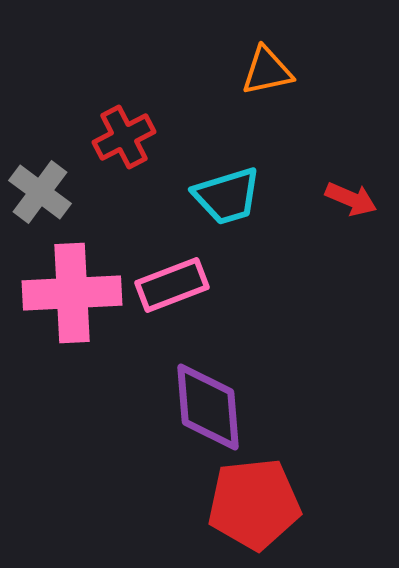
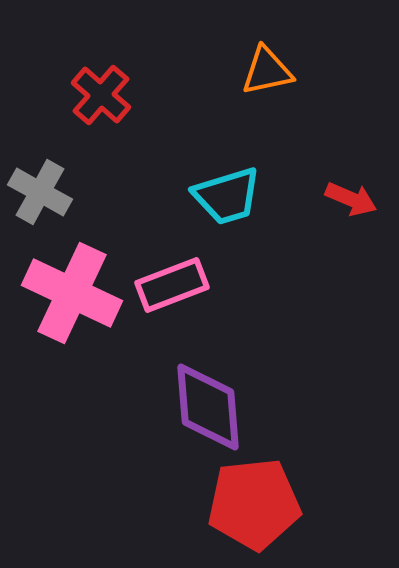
red cross: moved 23 px left, 42 px up; rotated 22 degrees counterclockwise
gray cross: rotated 8 degrees counterclockwise
pink cross: rotated 28 degrees clockwise
